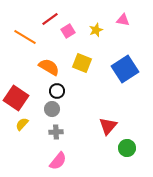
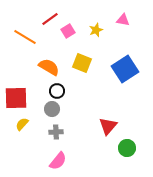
red square: rotated 35 degrees counterclockwise
